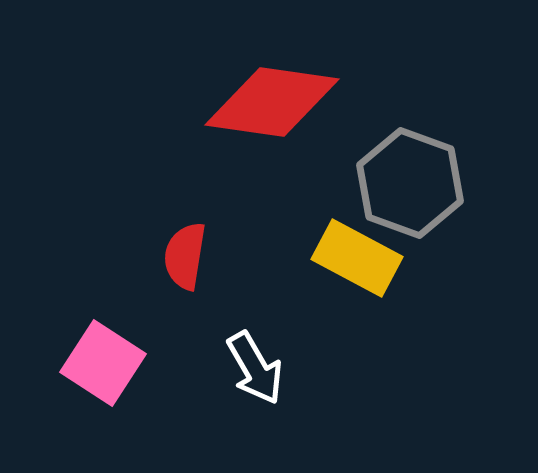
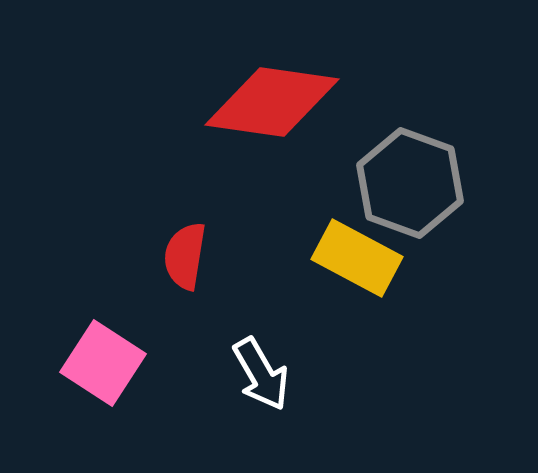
white arrow: moved 6 px right, 6 px down
